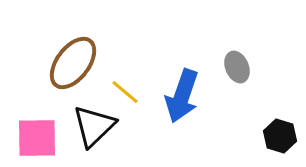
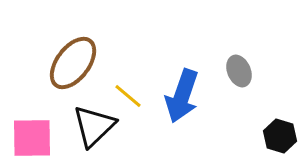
gray ellipse: moved 2 px right, 4 px down
yellow line: moved 3 px right, 4 px down
pink square: moved 5 px left
